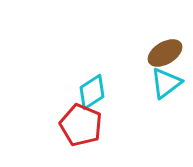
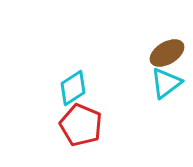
brown ellipse: moved 2 px right
cyan diamond: moved 19 px left, 4 px up
